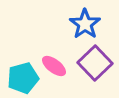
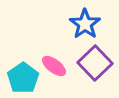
cyan pentagon: rotated 20 degrees counterclockwise
